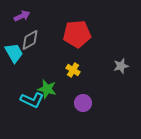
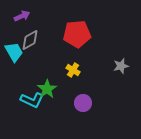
cyan trapezoid: moved 1 px up
green star: rotated 24 degrees clockwise
